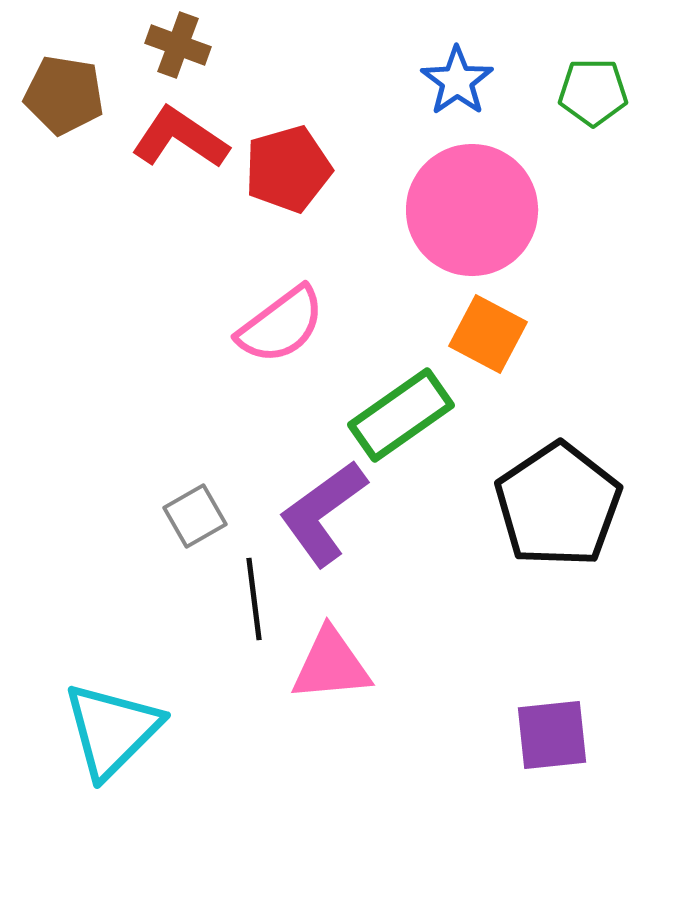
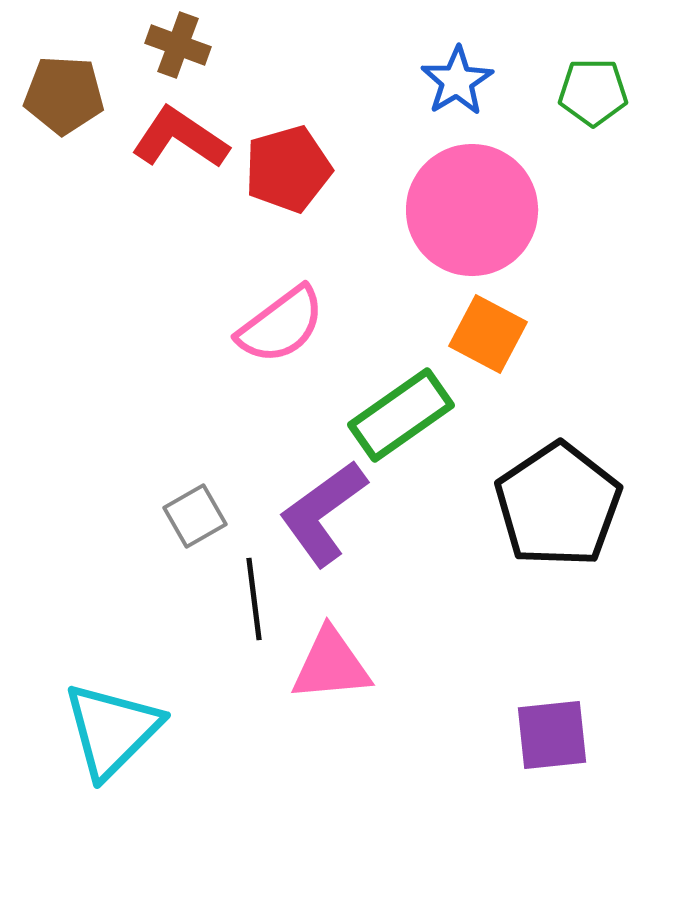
blue star: rotated 4 degrees clockwise
brown pentagon: rotated 6 degrees counterclockwise
